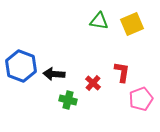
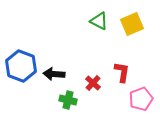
green triangle: rotated 18 degrees clockwise
